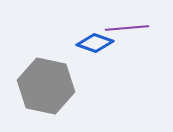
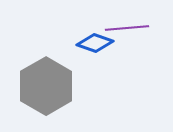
gray hexagon: rotated 18 degrees clockwise
